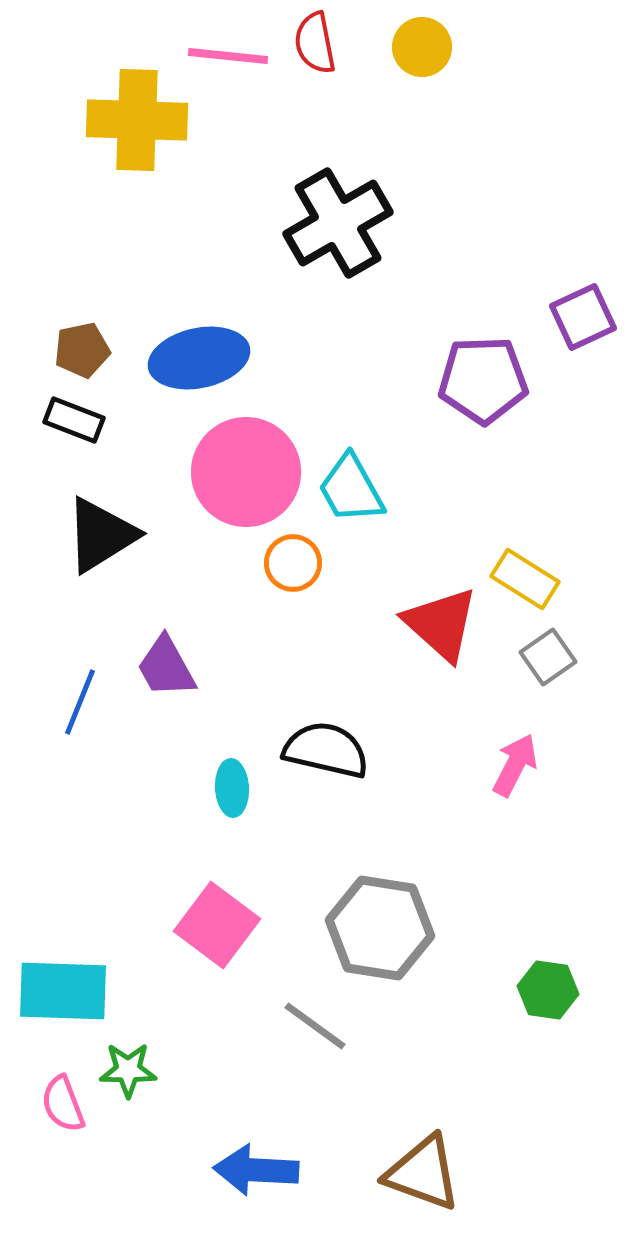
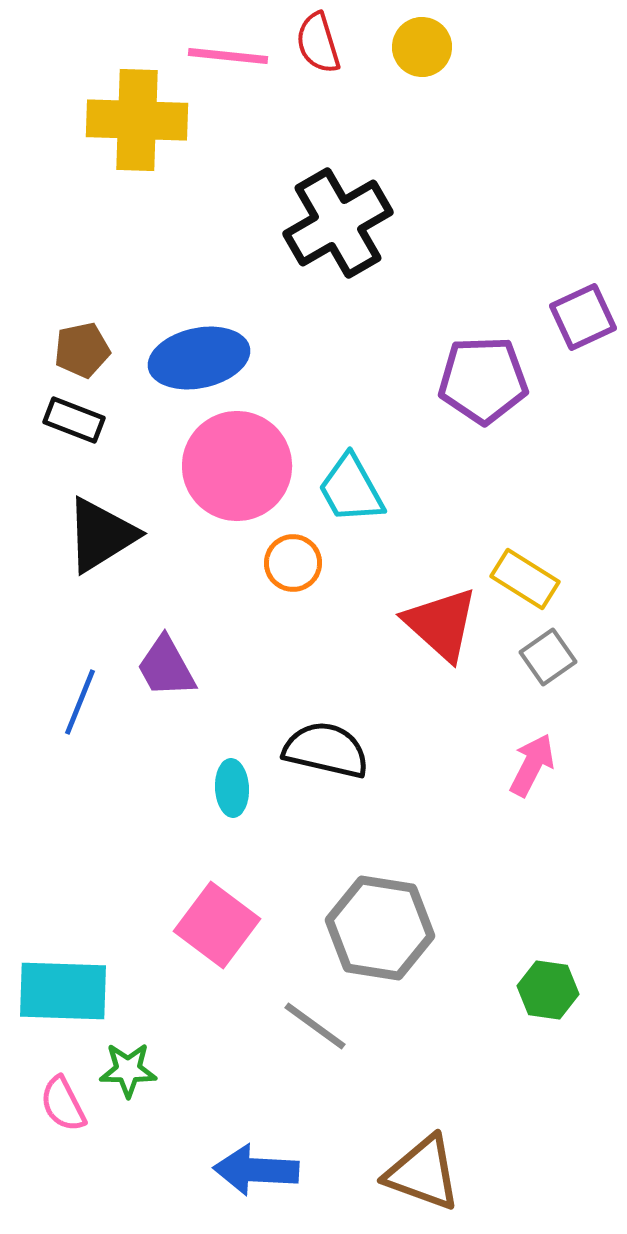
red semicircle: moved 3 px right; rotated 6 degrees counterclockwise
pink circle: moved 9 px left, 6 px up
pink arrow: moved 17 px right
pink semicircle: rotated 6 degrees counterclockwise
